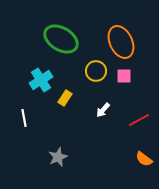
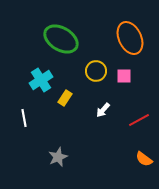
orange ellipse: moved 9 px right, 4 px up
